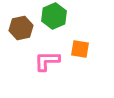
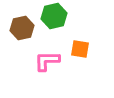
green hexagon: rotated 10 degrees clockwise
brown hexagon: moved 1 px right
